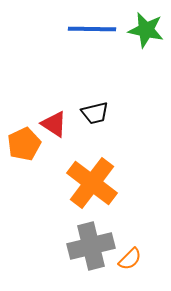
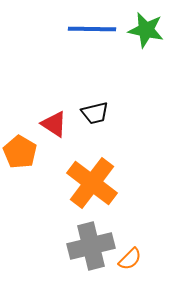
orange pentagon: moved 4 px left, 8 px down; rotated 16 degrees counterclockwise
